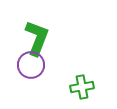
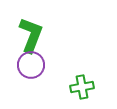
green L-shape: moved 6 px left, 3 px up
